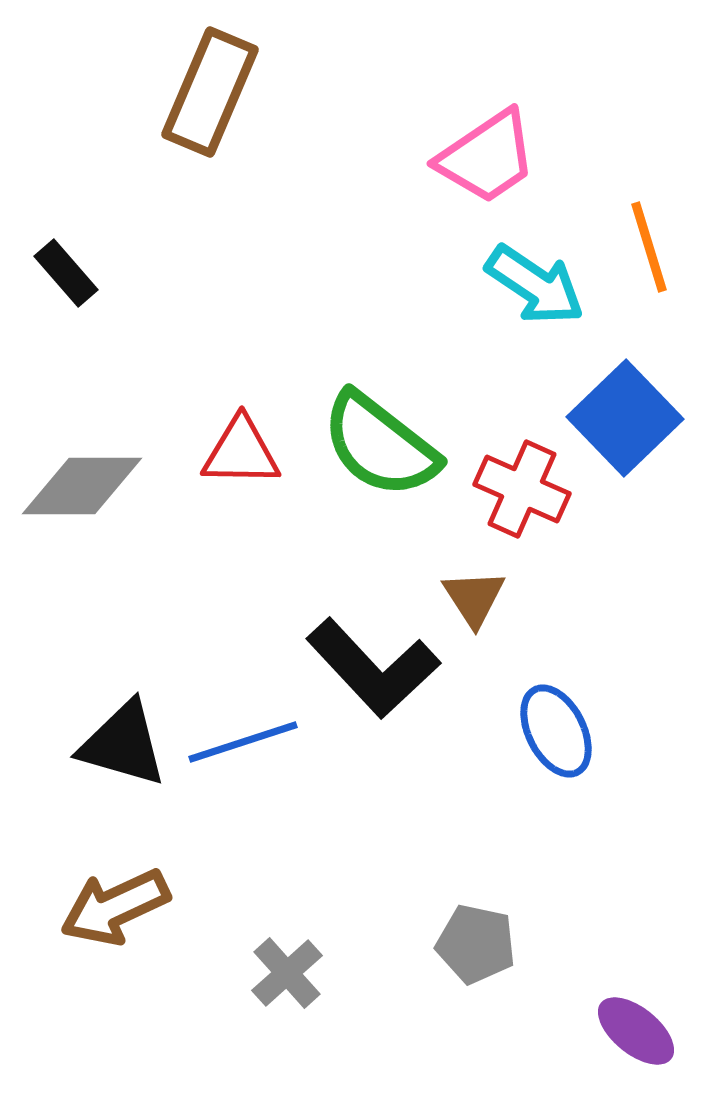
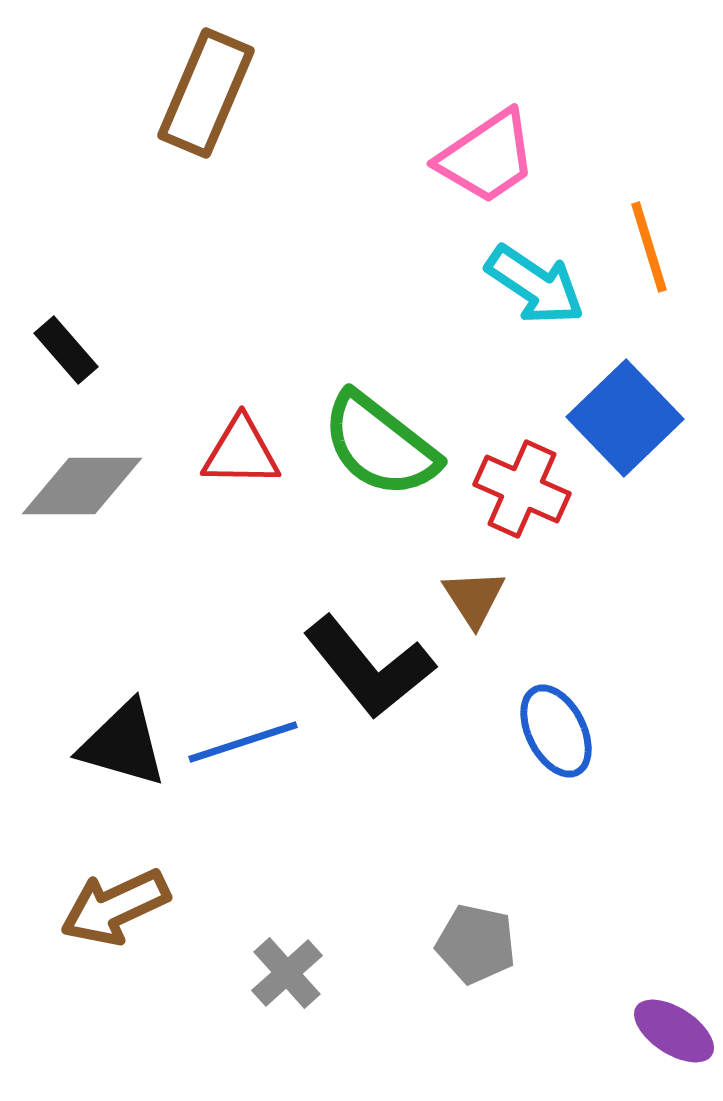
brown rectangle: moved 4 px left, 1 px down
black rectangle: moved 77 px down
black L-shape: moved 4 px left, 1 px up; rotated 4 degrees clockwise
purple ellipse: moved 38 px right; rotated 6 degrees counterclockwise
